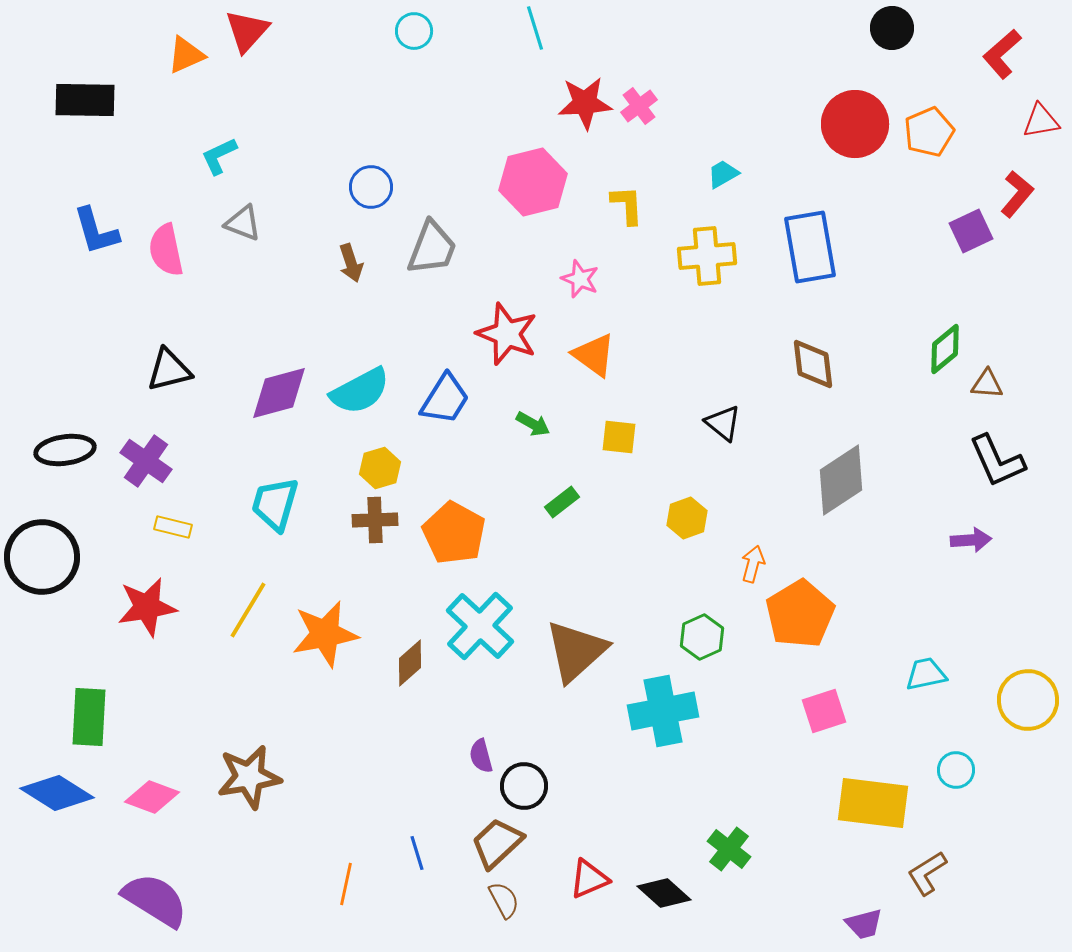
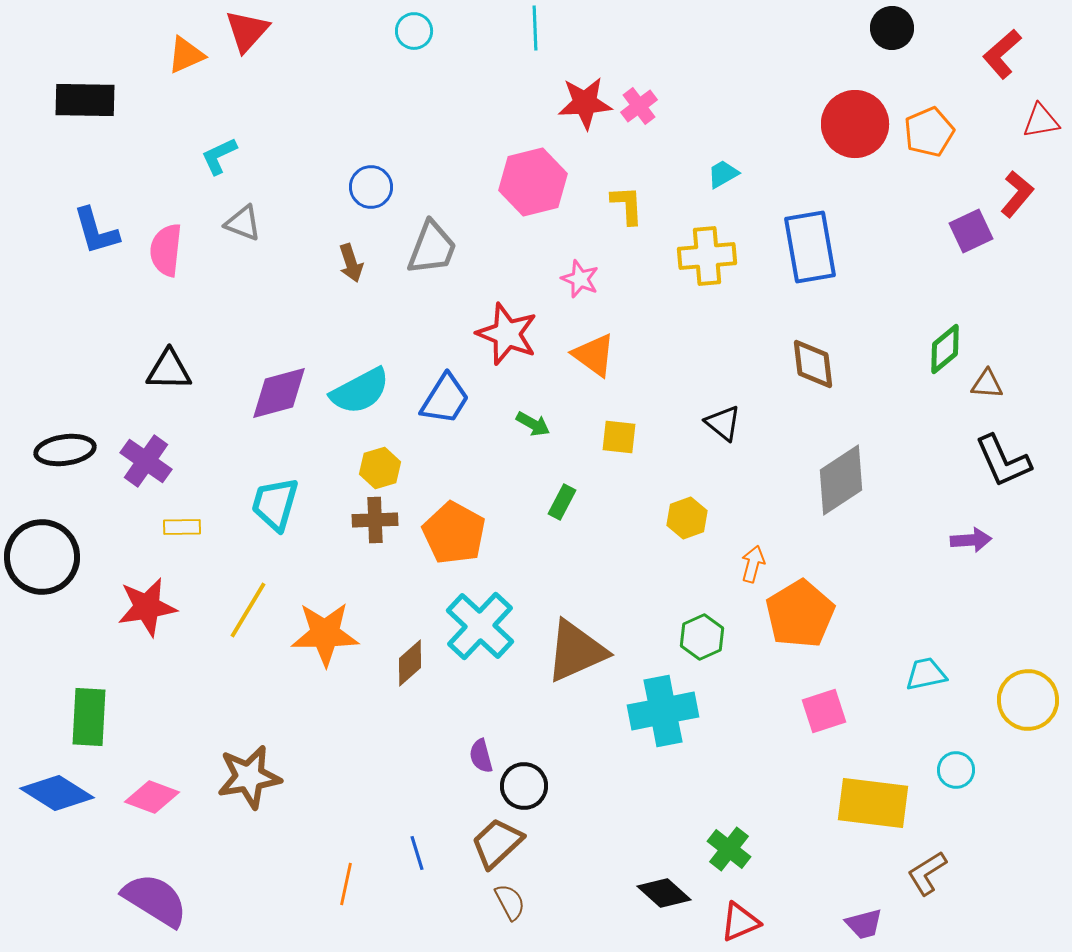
cyan line at (535, 28): rotated 15 degrees clockwise
pink semicircle at (166, 250): rotated 18 degrees clockwise
black triangle at (169, 370): rotated 15 degrees clockwise
black L-shape at (997, 461): moved 6 px right
green rectangle at (562, 502): rotated 24 degrees counterclockwise
yellow rectangle at (173, 527): moved 9 px right; rotated 15 degrees counterclockwise
orange star at (325, 634): rotated 10 degrees clockwise
brown triangle at (576, 651): rotated 18 degrees clockwise
red triangle at (589, 879): moved 151 px right, 43 px down
brown semicircle at (504, 900): moved 6 px right, 2 px down
